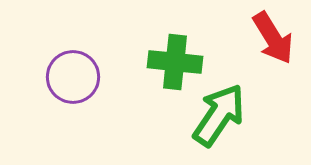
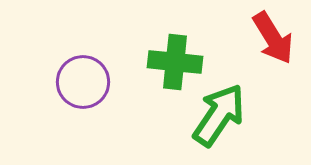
purple circle: moved 10 px right, 5 px down
